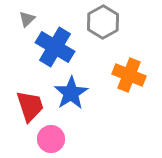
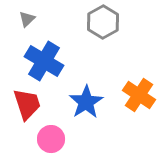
blue cross: moved 11 px left, 14 px down
orange cross: moved 10 px right, 20 px down; rotated 12 degrees clockwise
blue star: moved 15 px right, 9 px down
red trapezoid: moved 3 px left, 2 px up
